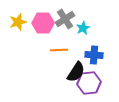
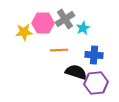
yellow star: moved 6 px right, 10 px down; rotated 12 degrees clockwise
black semicircle: rotated 105 degrees counterclockwise
purple hexagon: moved 7 px right
